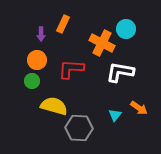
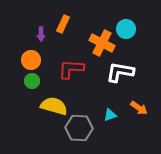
orange circle: moved 6 px left
cyan triangle: moved 5 px left; rotated 32 degrees clockwise
